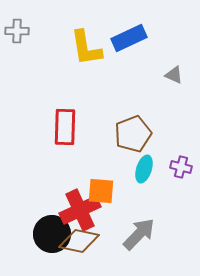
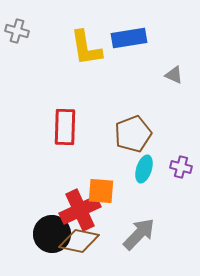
gray cross: rotated 15 degrees clockwise
blue rectangle: rotated 16 degrees clockwise
